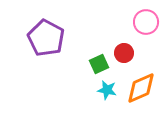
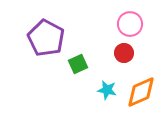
pink circle: moved 16 px left, 2 px down
green square: moved 21 px left
orange diamond: moved 4 px down
